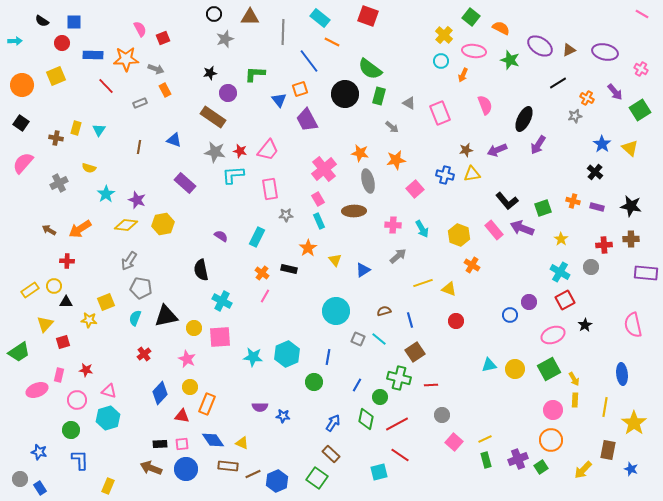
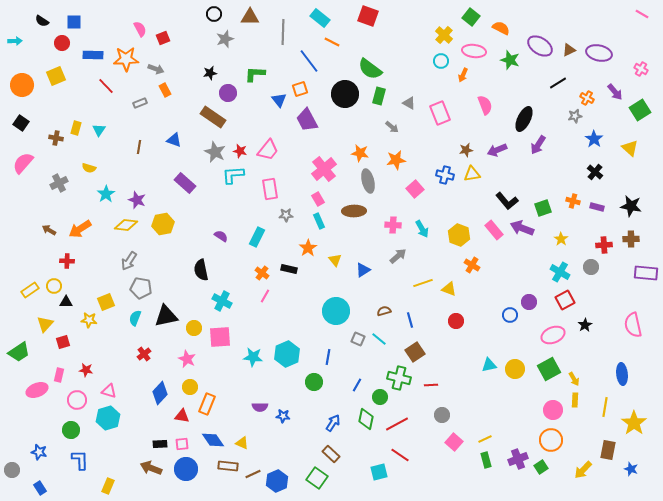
purple ellipse at (605, 52): moved 6 px left, 1 px down
blue star at (602, 144): moved 8 px left, 5 px up
gray star at (215, 152): rotated 15 degrees clockwise
gray circle at (20, 479): moved 8 px left, 9 px up
